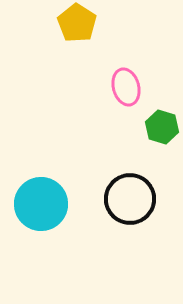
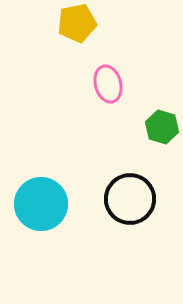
yellow pentagon: rotated 27 degrees clockwise
pink ellipse: moved 18 px left, 3 px up
